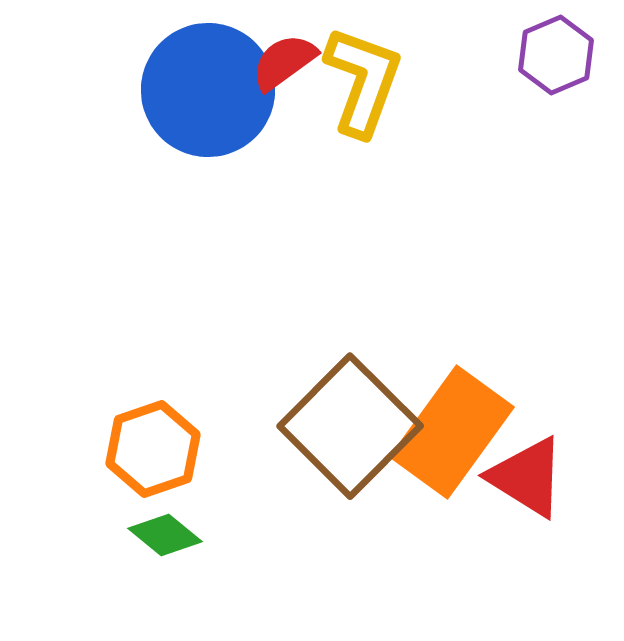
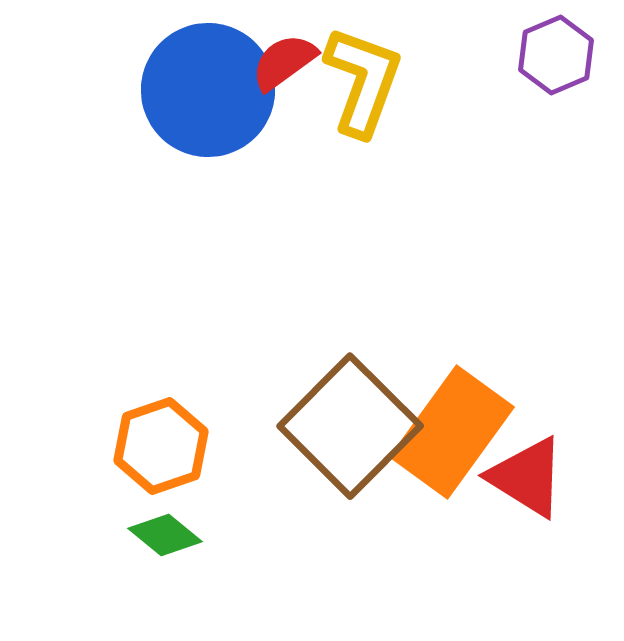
orange hexagon: moved 8 px right, 3 px up
